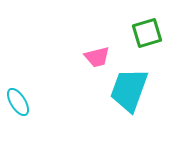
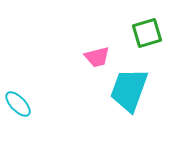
cyan ellipse: moved 2 px down; rotated 12 degrees counterclockwise
